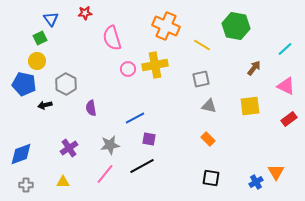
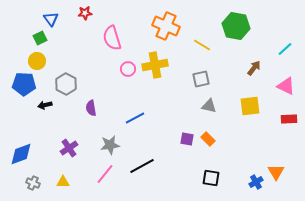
blue pentagon: rotated 10 degrees counterclockwise
red rectangle: rotated 35 degrees clockwise
purple square: moved 38 px right
gray cross: moved 7 px right, 2 px up; rotated 24 degrees clockwise
